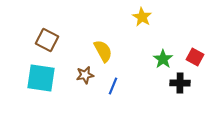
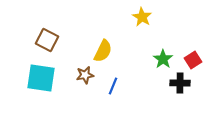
yellow semicircle: rotated 55 degrees clockwise
red square: moved 2 px left, 3 px down; rotated 30 degrees clockwise
